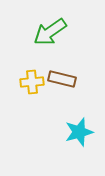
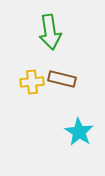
green arrow: rotated 64 degrees counterclockwise
cyan star: rotated 24 degrees counterclockwise
